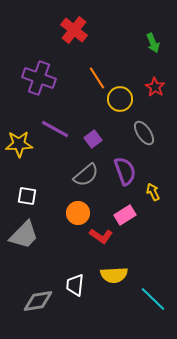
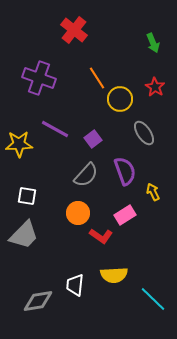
gray semicircle: rotated 8 degrees counterclockwise
